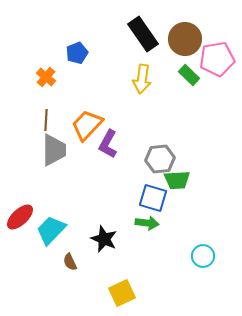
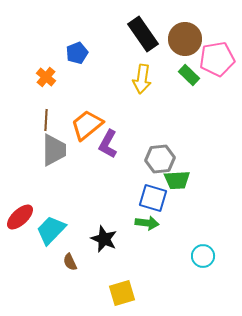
orange trapezoid: rotated 8 degrees clockwise
yellow square: rotated 8 degrees clockwise
